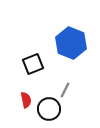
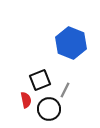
black square: moved 7 px right, 16 px down
